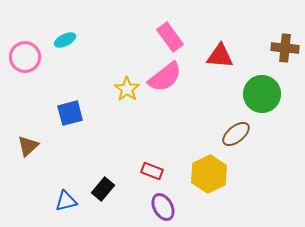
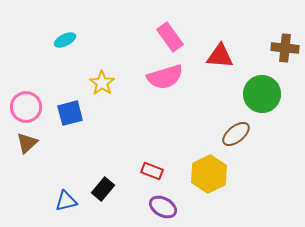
pink circle: moved 1 px right, 50 px down
pink semicircle: rotated 21 degrees clockwise
yellow star: moved 25 px left, 6 px up
brown triangle: moved 1 px left, 3 px up
purple ellipse: rotated 32 degrees counterclockwise
